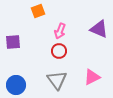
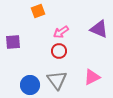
pink arrow: moved 1 px right, 1 px down; rotated 35 degrees clockwise
blue circle: moved 14 px right
